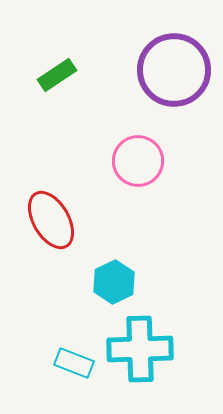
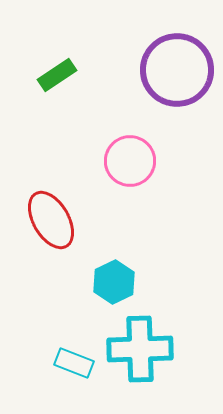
purple circle: moved 3 px right
pink circle: moved 8 px left
